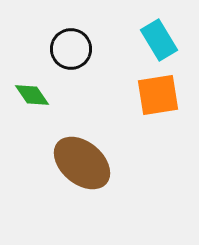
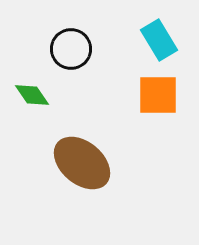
orange square: rotated 9 degrees clockwise
